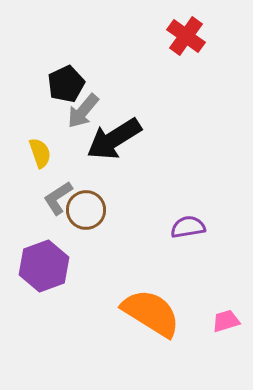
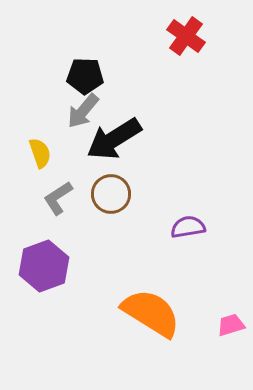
black pentagon: moved 19 px right, 8 px up; rotated 27 degrees clockwise
brown circle: moved 25 px right, 16 px up
pink trapezoid: moved 5 px right, 4 px down
